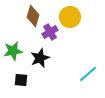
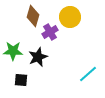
green star: rotated 12 degrees clockwise
black star: moved 2 px left, 1 px up
